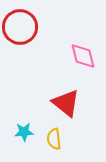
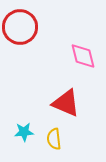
red triangle: rotated 16 degrees counterclockwise
